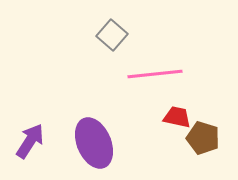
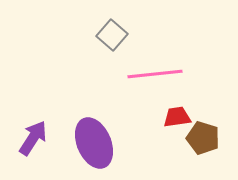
red trapezoid: rotated 20 degrees counterclockwise
purple arrow: moved 3 px right, 3 px up
